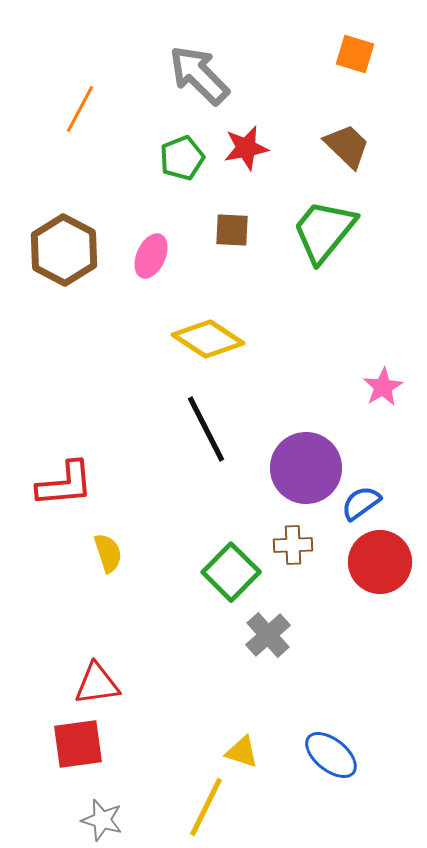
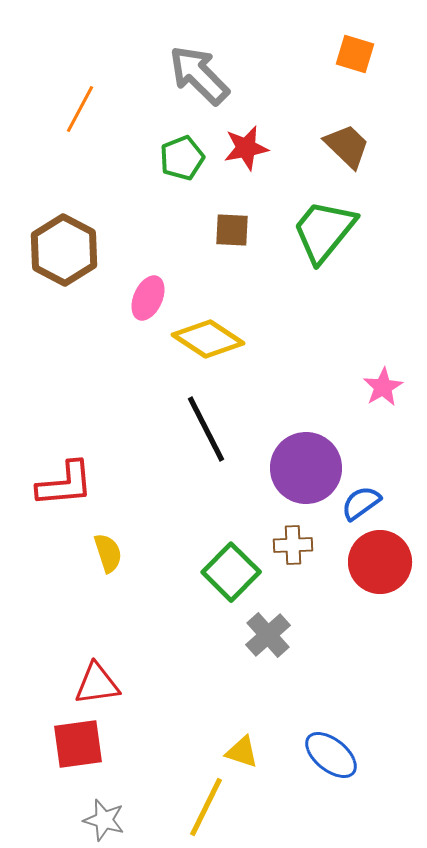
pink ellipse: moved 3 px left, 42 px down
gray star: moved 2 px right
